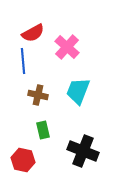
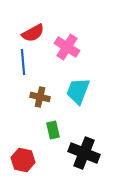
pink cross: rotated 10 degrees counterclockwise
blue line: moved 1 px down
brown cross: moved 2 px right, 2 px down
green rectangle: moved 10 px right
black cross: moved 1 px right, 2 px down
